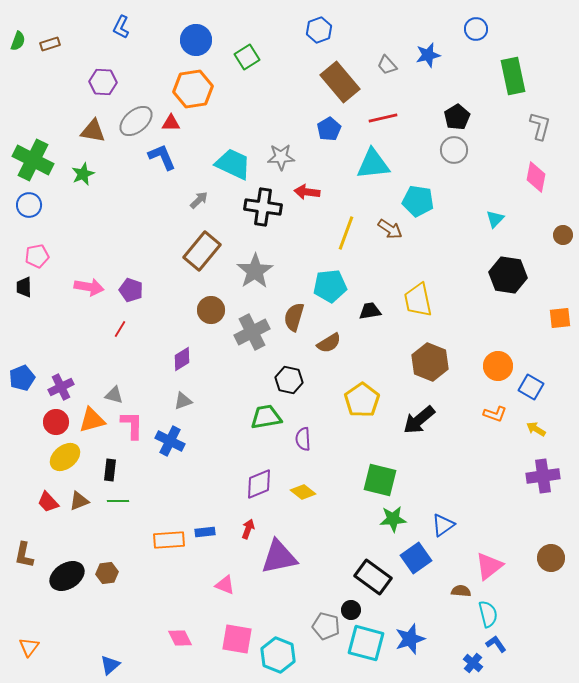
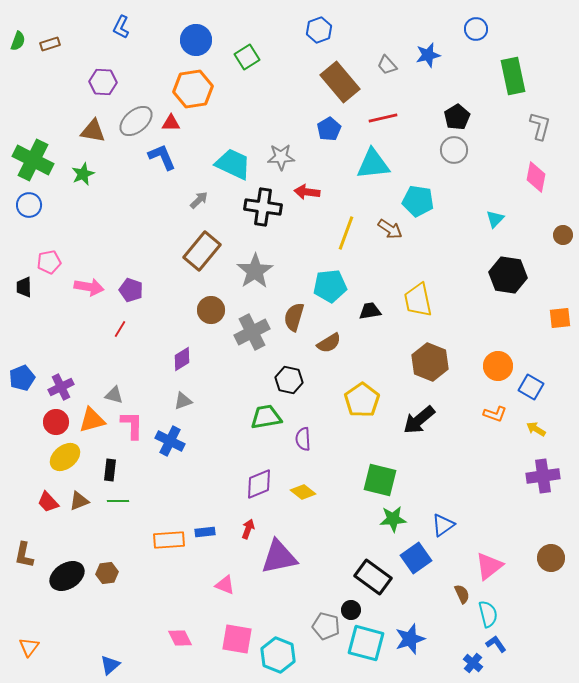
pink pentagon at (37, 256): moved 12 px right, 6 px down
brown semicircle at (461, 591): moved 1 px right, 3 px down; rotated 60 degrees clockwise
